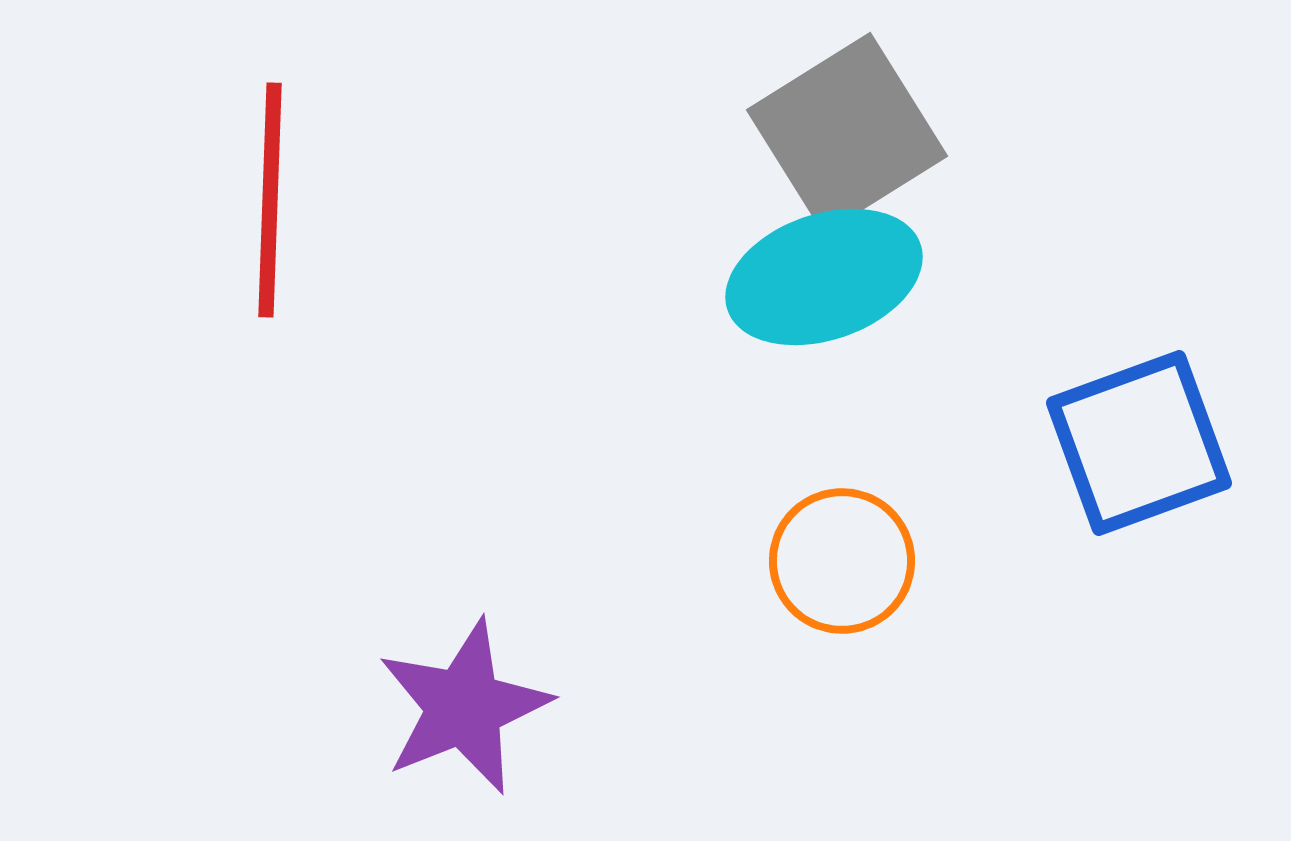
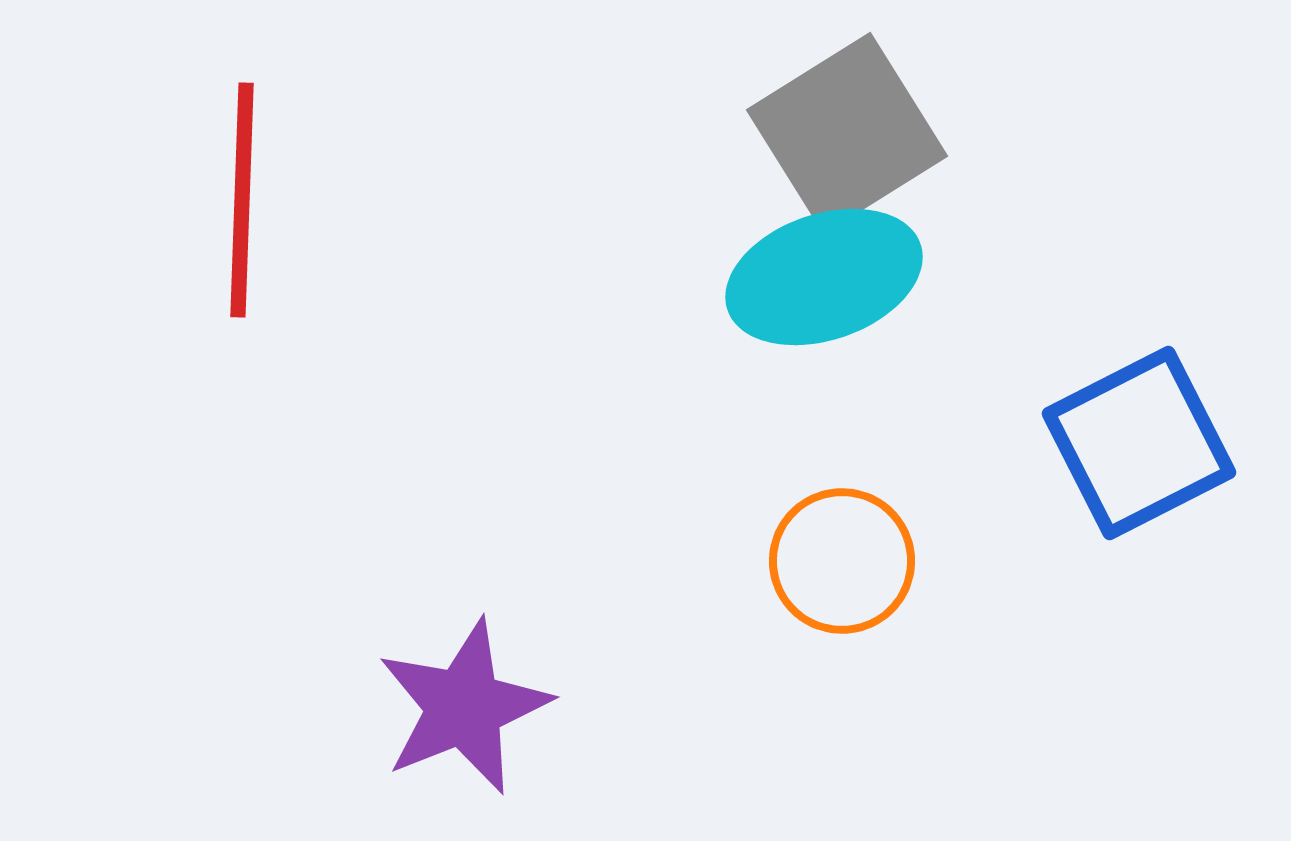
red line: moved 28 px left
blue square: rotated 7 degrees counterclockwise
